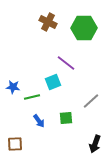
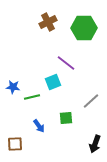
brown cross: rotated 36 degrees clockwise
blue arrow: moved 5 px down
